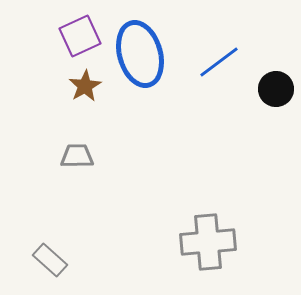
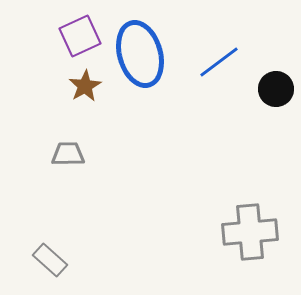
gray trapezoid: moved 9 px left, 2 px up
gray cross: moved 42 px right, 10 px up
